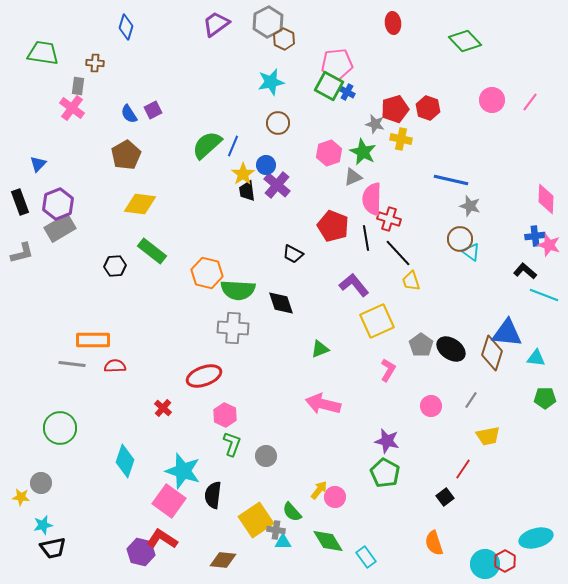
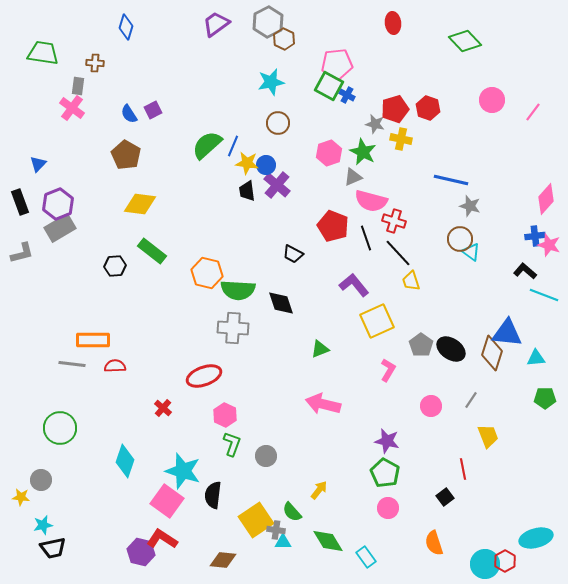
blue cross at (347, 92): moved 3 px down
pink line at (530, 102): moved 3 px right, 10 px down
brown pentagon at (126, 155): rotated 12 degrees counterclockwise
yellow star at (243, 174): moved 4 px right, 11 px up; rotated 30 degrees counterclockwise
pink semicircle at (372, 199): moved 1 px left, 2 px down; rotated 76 degrees counterclockwise
pink diamond at (546, 199): rotated 40 degrees clockwise
red cross at (389, 219): moved 5 px right, 2 px down
black line at (366, 238): rotated 10 degrees counterclockwise
cyan triangle at (536, 358): rotated 12 degrees counterclockwise
yellow trapezoid at (488, 436): rotated 100 degrees counterclockwise
red line at (463, 469): rotated 45 degrees counterclockwise
gray circle at (41, 483): moved 3 px up
pink circle at (335, 497): moved 53 px right, 11 px down
pink square at (169, 501): moved 2 px left
